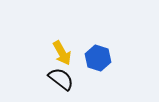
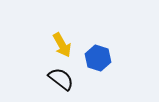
yellow arrow: moved 8 px up
